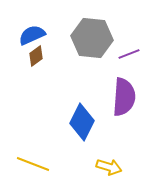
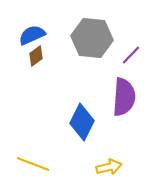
purple line: moved 2 px right, 1 px down; rotated 25 degrees counterclockwise
yellow arrow: rotated 30 degrees counterclockwise
